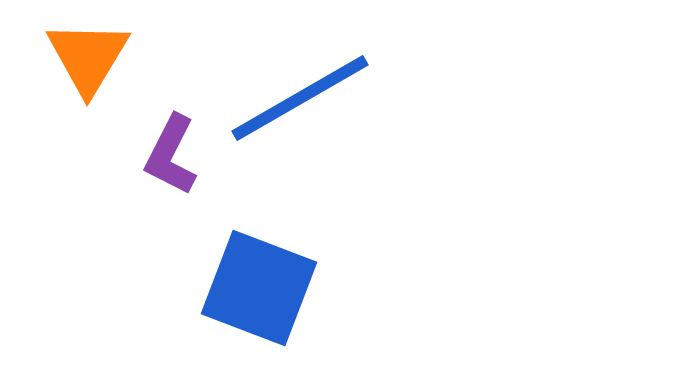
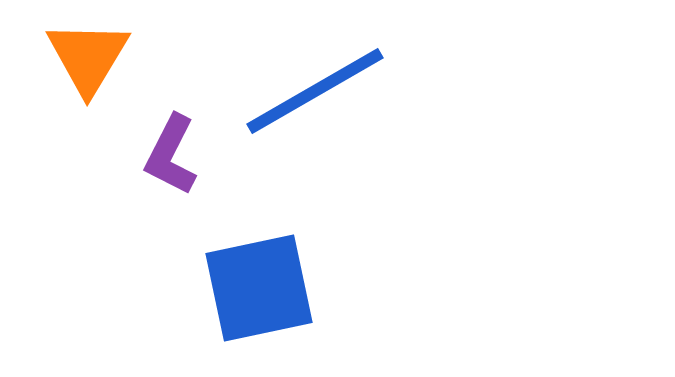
blue line: moved 15 px right, 7 px up
blue square: rotated 33 degrees counterclockwise
